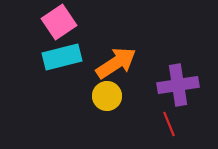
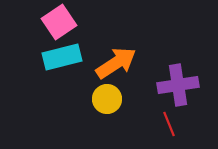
yellow circle: moved 3 px down
